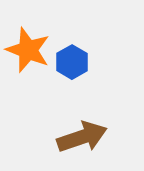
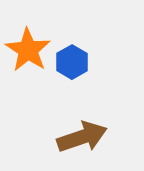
orange star: rotated 12 degrees clockwise
